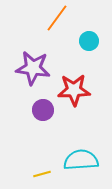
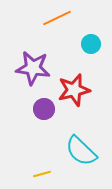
orange line: rotated 28 degrees clockwise
cyan circle: moved 2 px right, 3 px down
red star: rotated 12 degrees counterclockwise
purple circle: moved 1 px right, 1 px up
cyan semicircle: moved 9 px up; rotated 132 degrees counterclockwise
